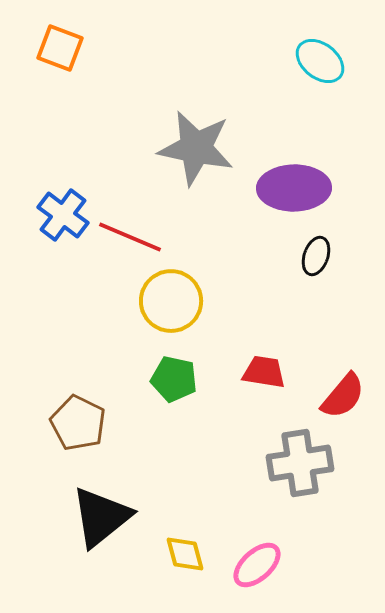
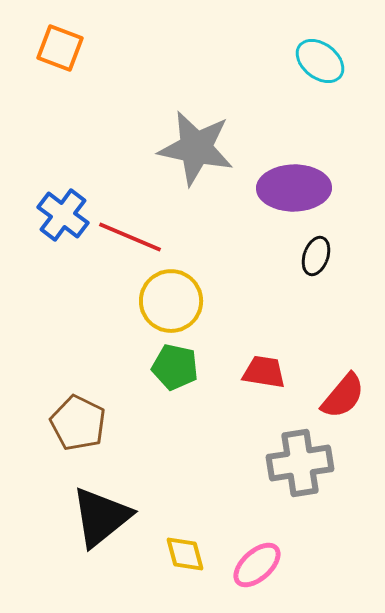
green pentagon: moved 1 px right, 12 px up
